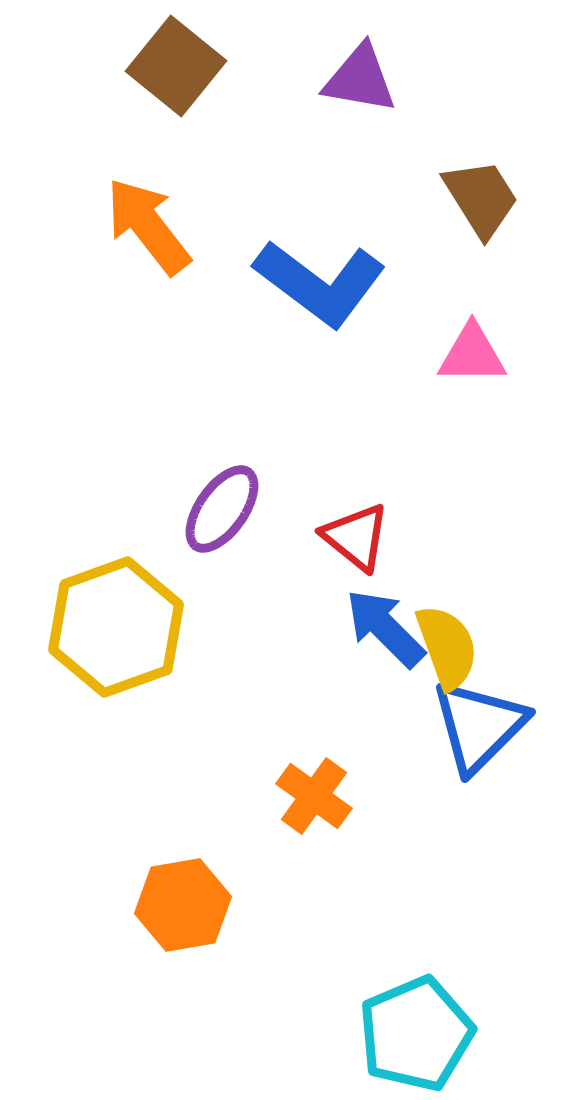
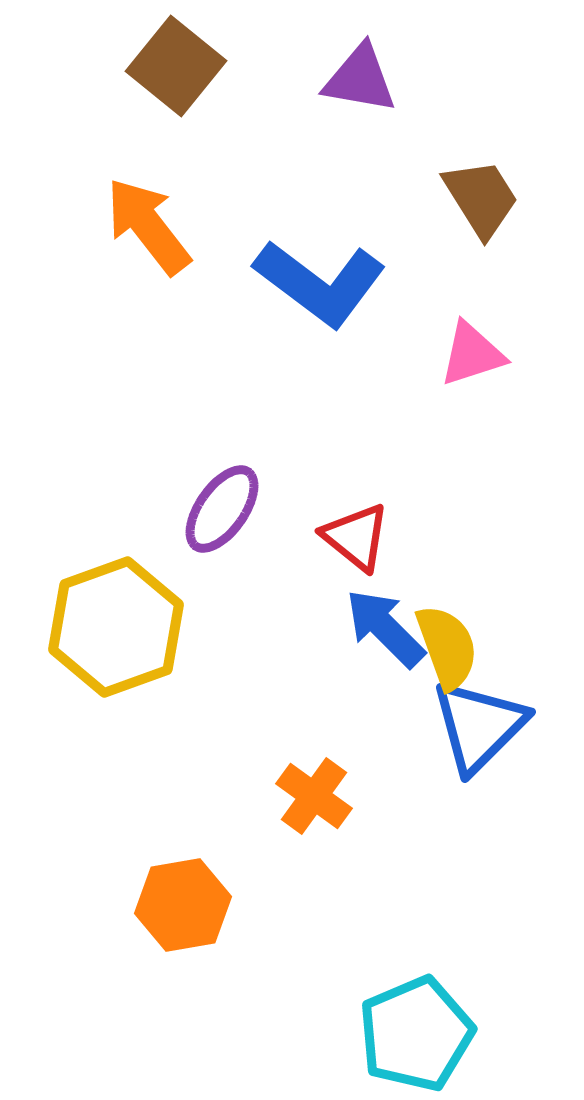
pink triangle: rotated 18 degrees counterclockwise
